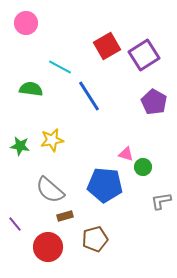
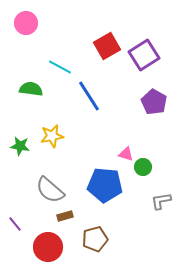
yellow star: moved 4 px up
